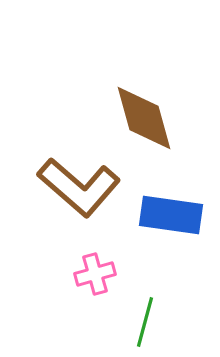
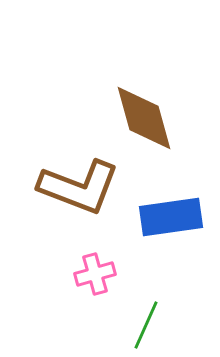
brown L-shape: rotated 20 degrees counterclockwise
blue rectangle: moved 2 px down; rotated 16 degrees counterclockwise
green line: moved 1 px right, 3 px down; rotated 9 degrees clockwise
